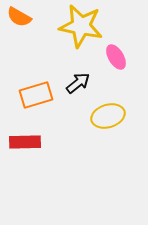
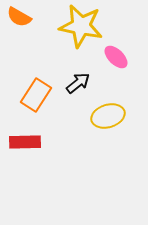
pink ellipse: rotated 15 degrees counterclockwise
orange rectangle: rotated 40 degrees counterclockwise
